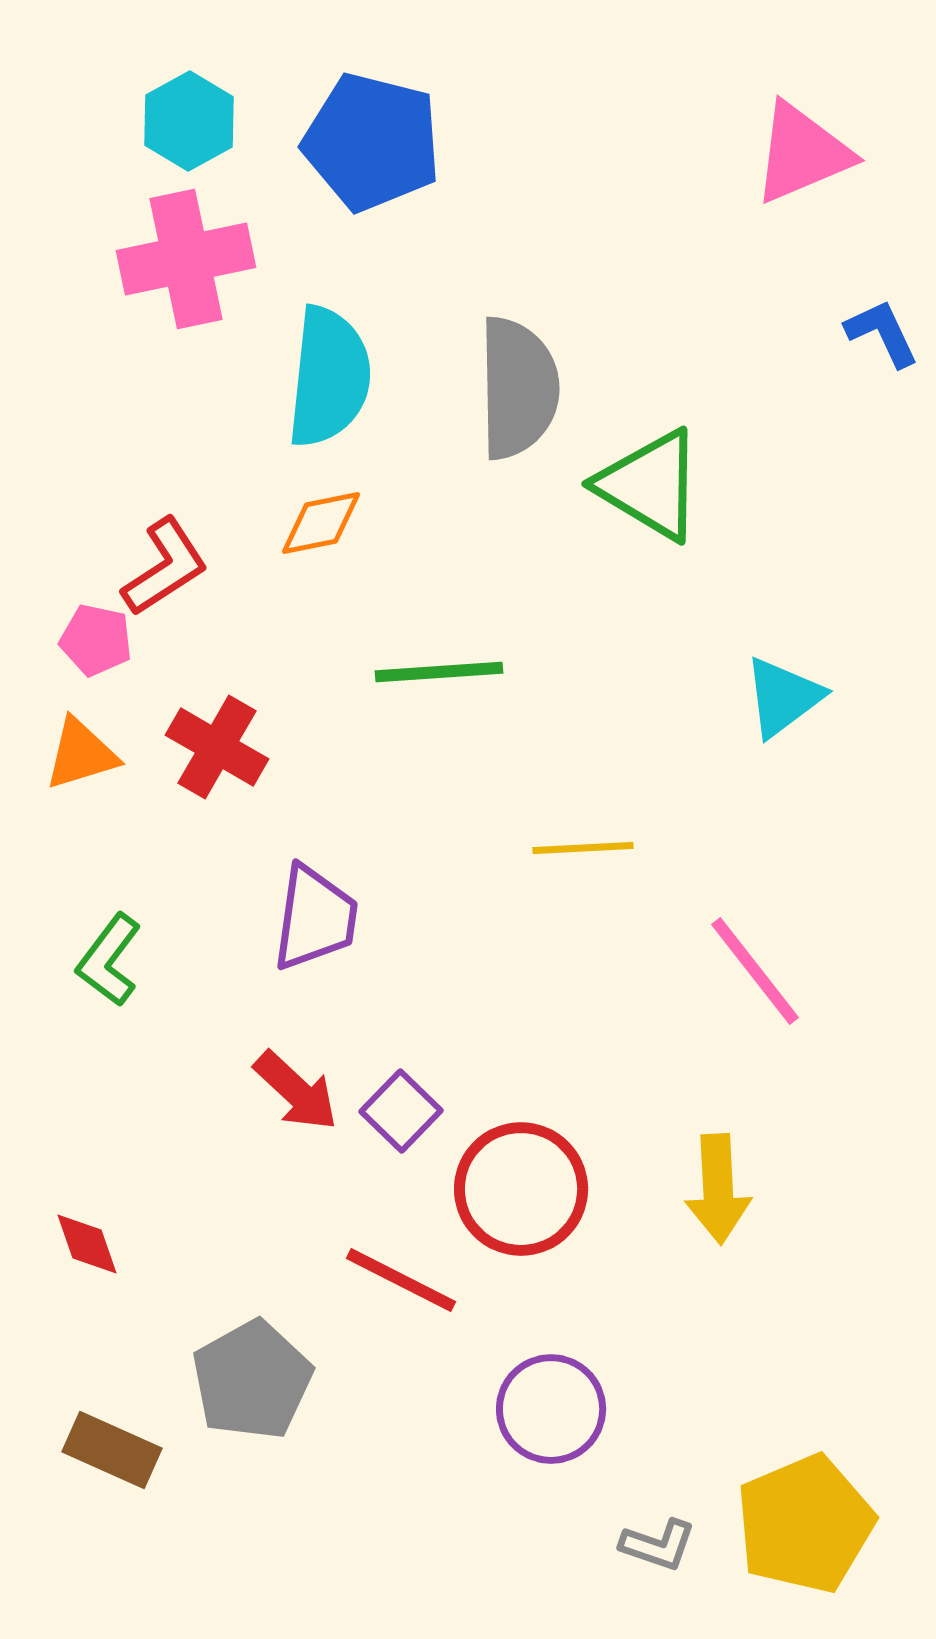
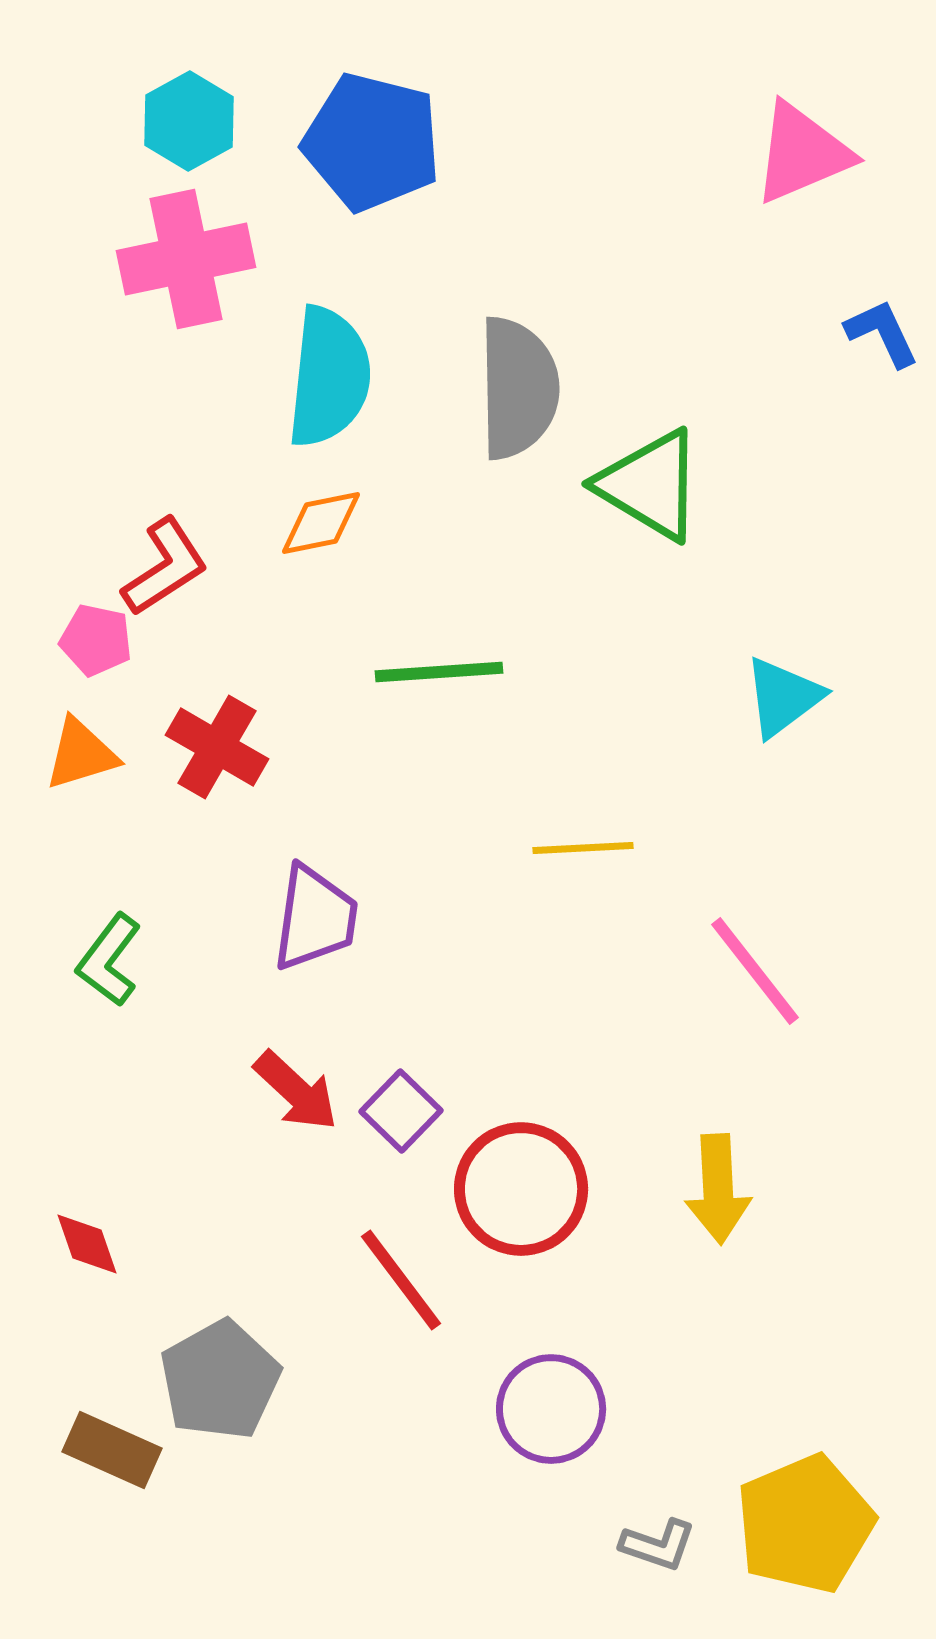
red line: rotated 26 degrees clockwise
gray pentagon: moved 32 px left
